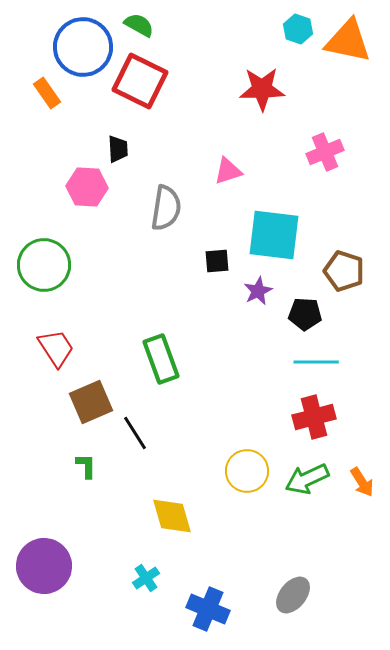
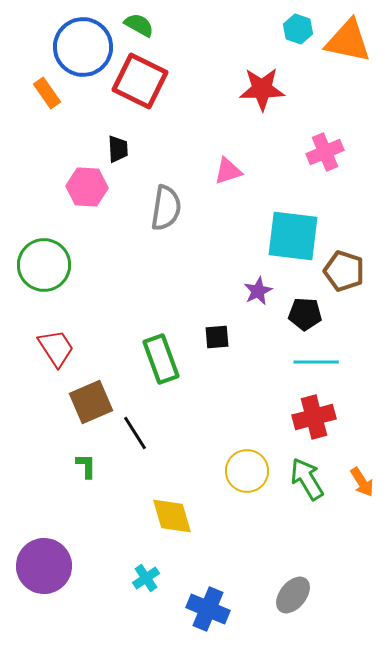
cyan square: moved 19 px right, 1 px down
black square: moved 76 px down
green arrow: rotated 84 degrees clockwise
